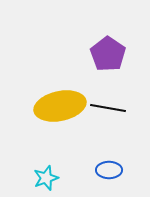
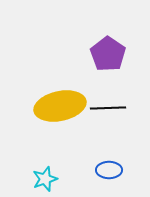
black line: rotated 12 degrees counterclockwise
cyan star: moved 1 px left, 1 px down
